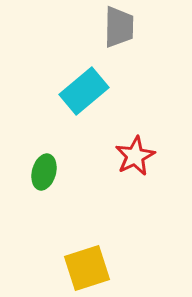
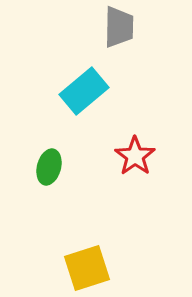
red star: rotated 9 degrees counterclockwise
green ellipse: moved 5 px right, 5 px up
